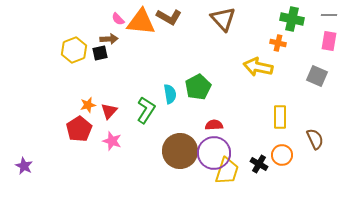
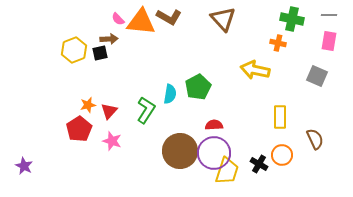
yellow arrow: moved 3 px left, 3 px down
cyan semicircle: rotated 18 degrees clockwise
